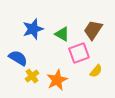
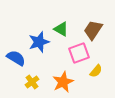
blue star: moved 6 px right, 13 px down
green triangle: moved 1 px left, 5 px up
blue semicircle: moved 2 px left
yellow cross: moved 6 px down
orange star: moved 6 px right, 2 px down
